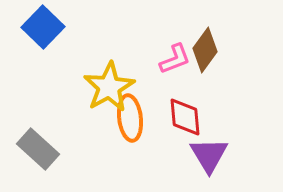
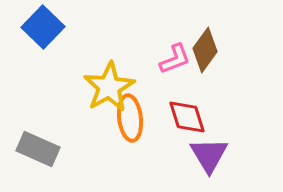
red diamond: moved 2 px right; rotated 12 degrees counterclockwise
gray rectangle: rotated 18 degrees counterclockwise
